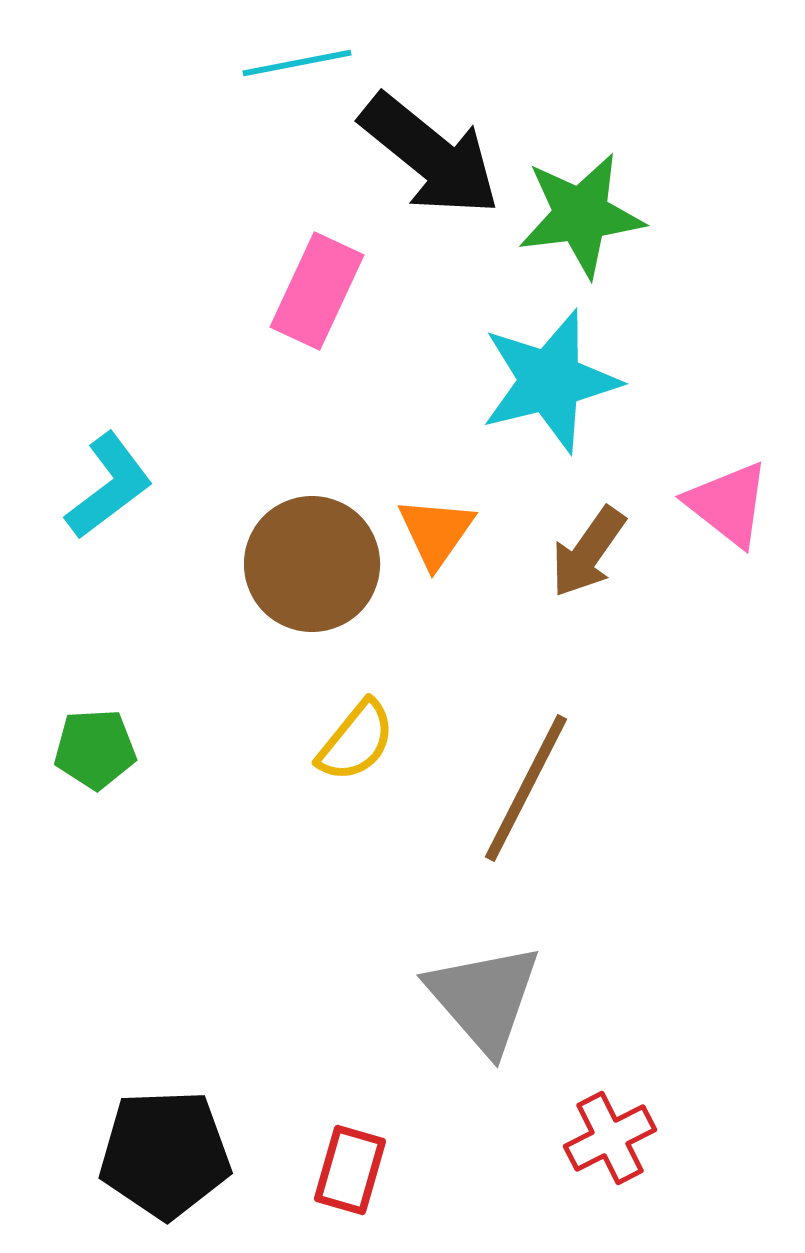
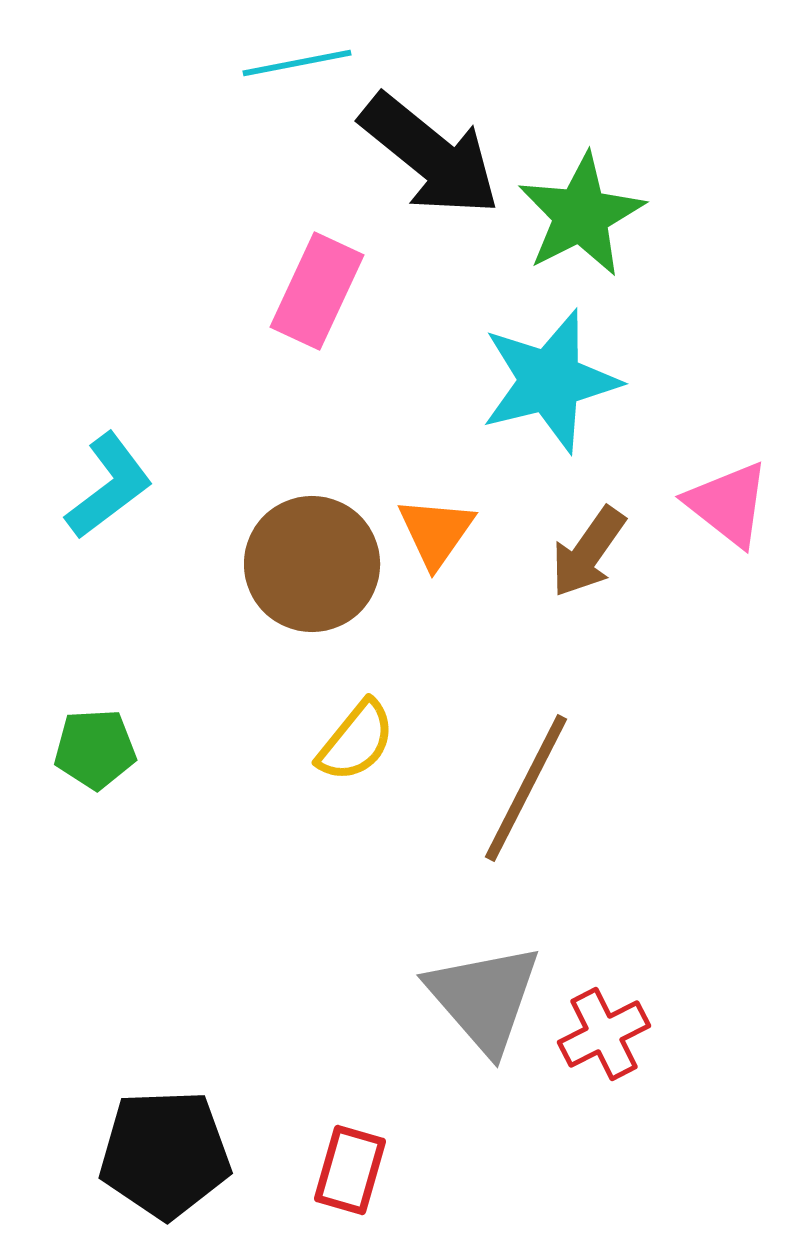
green star: rotated 20 degrees counterclockwise
red cross: moved 6 px left, 104 px up
